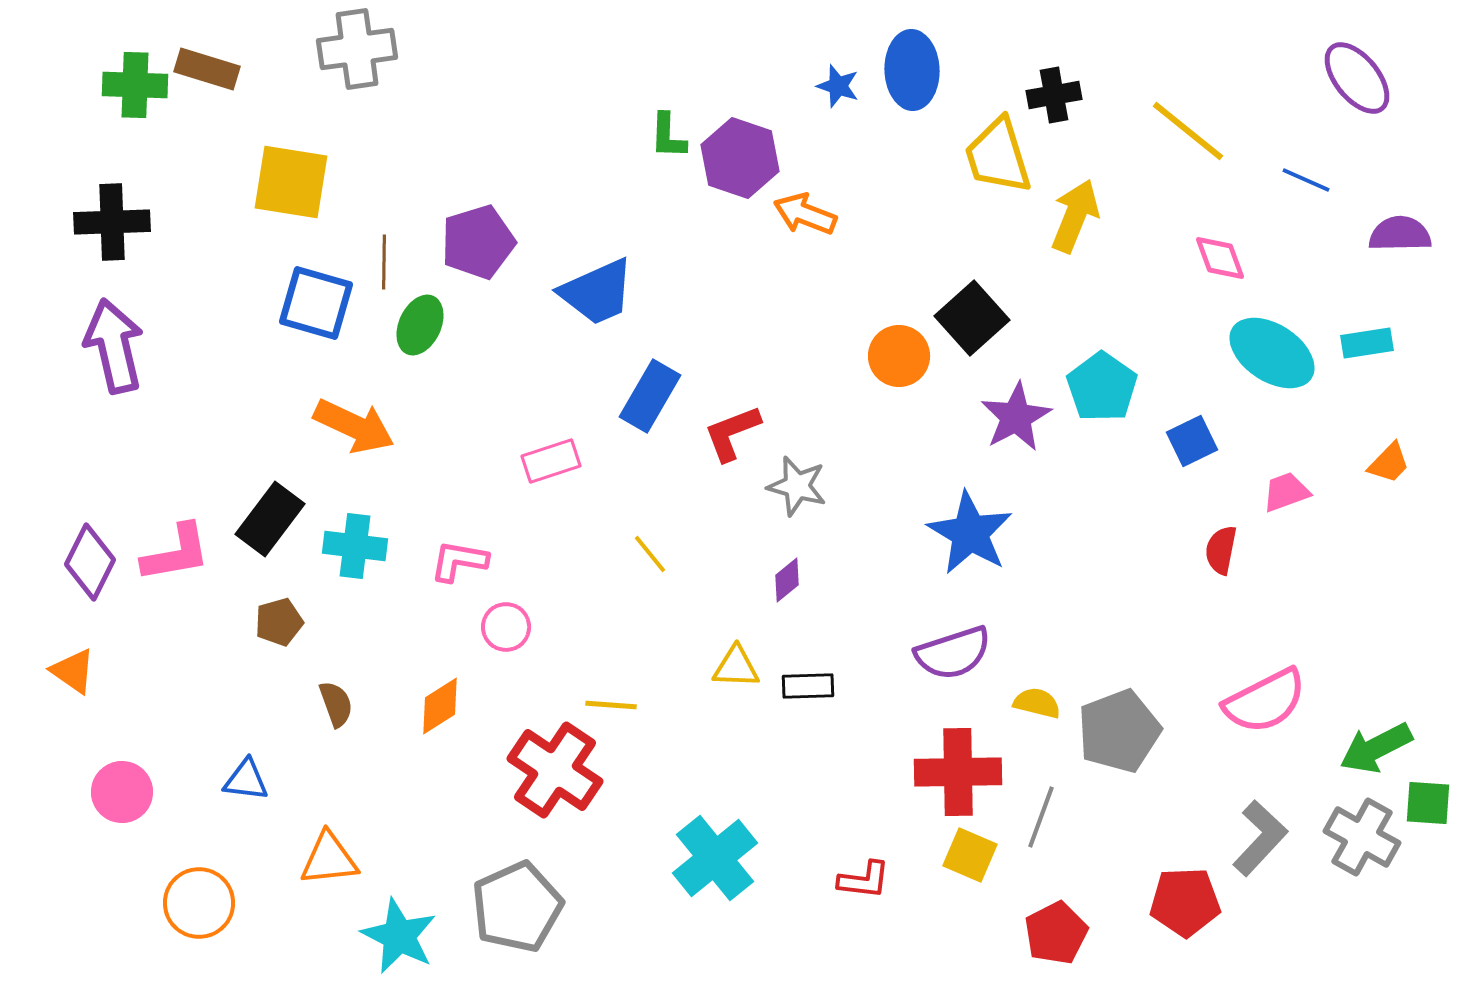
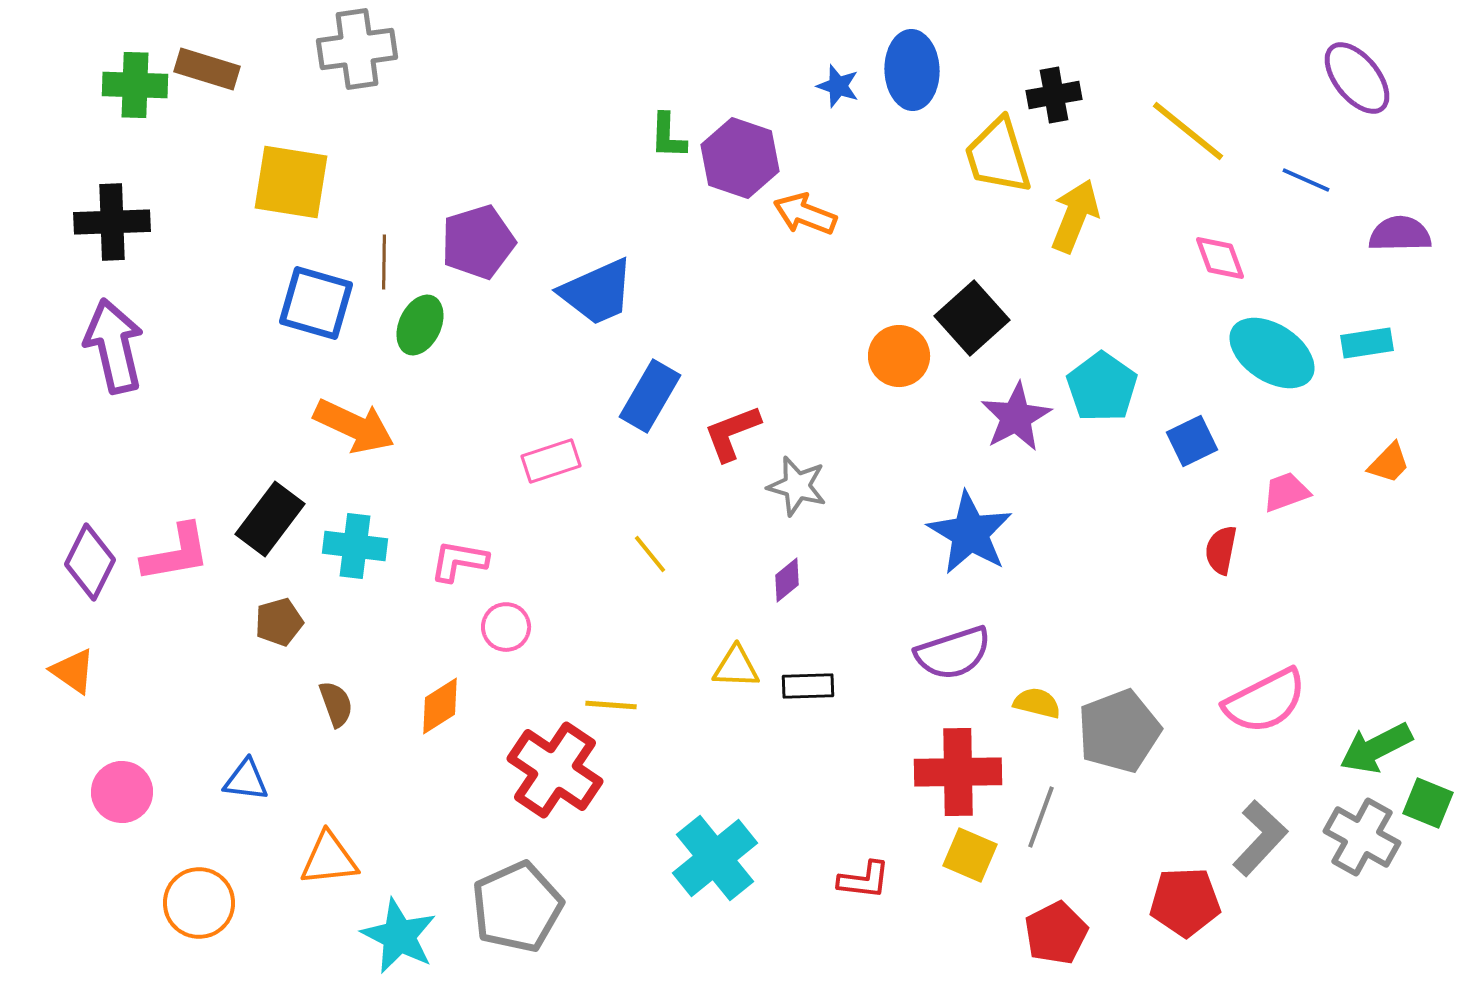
green square at (1428, 803): rotated 18 degrees clockwise
